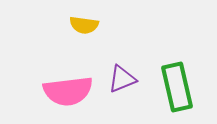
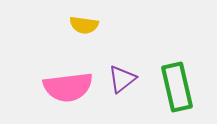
purple triangle: rotated 16 degrees counterclockwise
pink semicircle: moved 4 px up
